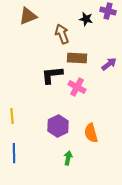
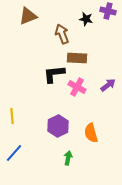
purple arrow: moved 1 px left, 21 px down
black L-shape: moved 2 px right, 1 px up
blue line: rotated 42 degrees clockwise
